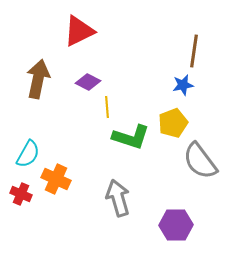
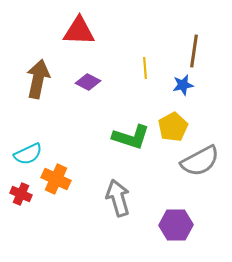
red triangle: rotated 28 degrees clockwise
yellow line: moved 38 px right, 39 px up
yellow pentagon: moved 4 px down; rotated 8 degrees counterclockwise
cyan semicircle: rotated 36 degrees clockwise
gray semicircle: rotated 81 degrees counterclockwise
